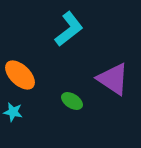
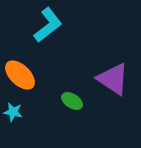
cyan L-shape: moved 21 px left, 4 px up
